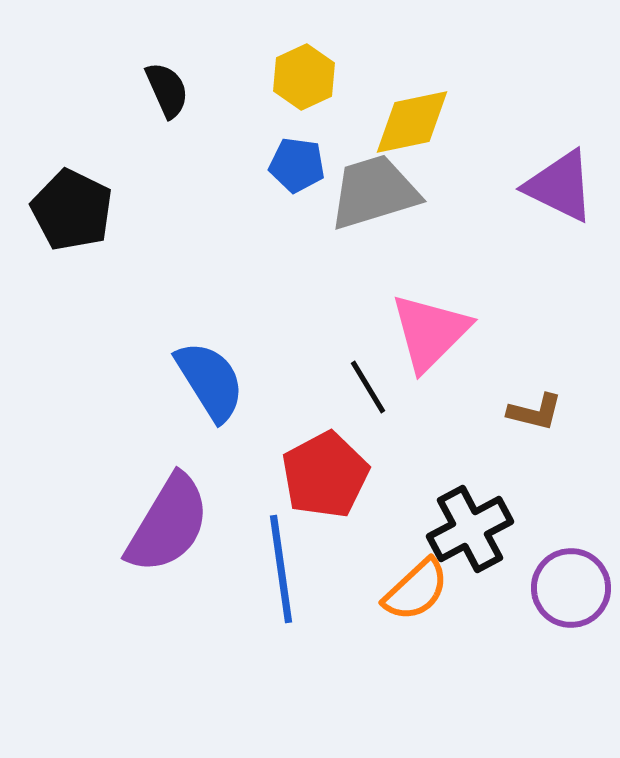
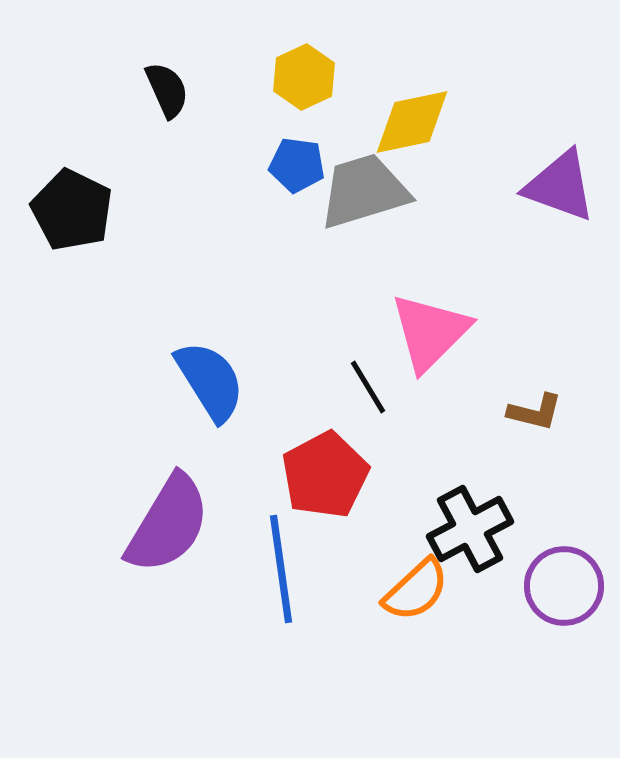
purple triangle: rotated 6 degrees counterclockwise
gray trapezoid: moved 10 px left, 1 px up
purple circle: moved 7 px left, 2 px up
